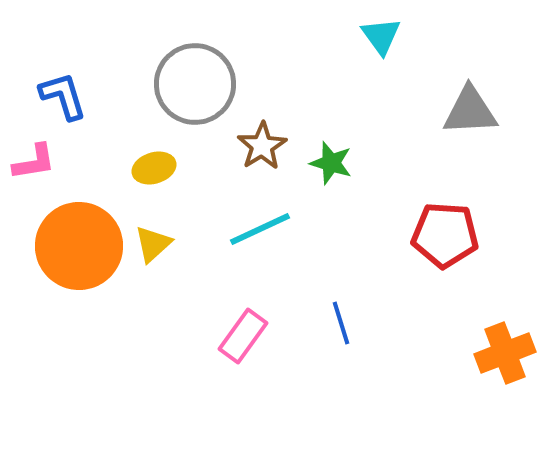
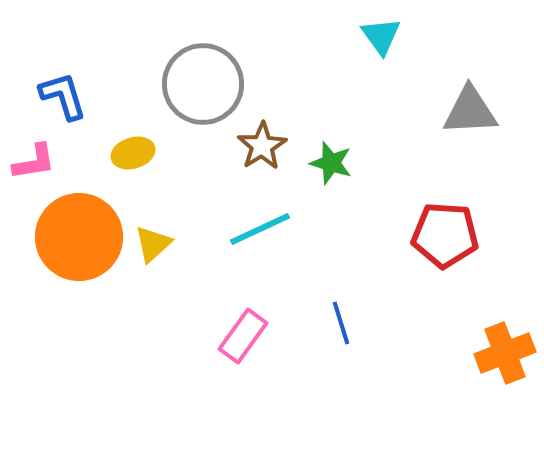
gray circle: moved 8 px right
yellow ellipse: moved 21 px left, 15 px up
orange circle: moved 9 px up
